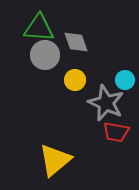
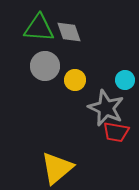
gray diamond: moved 7 px left, 10 px up
gray circle: moved 11 px down
gray star: moved 5 px down
yellow triangle: moved 2 px right, 8 px down
